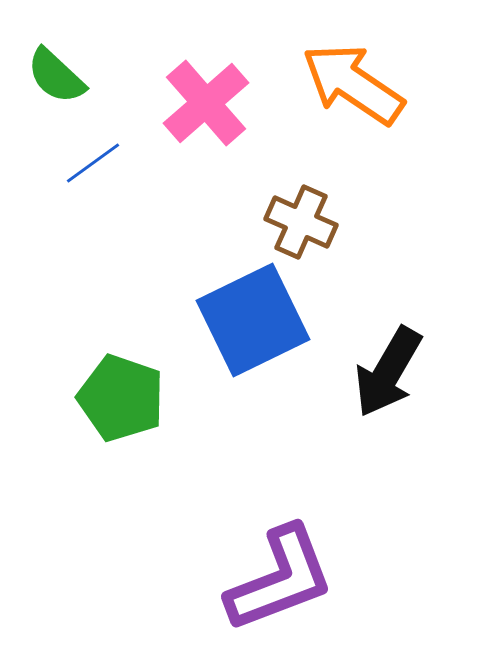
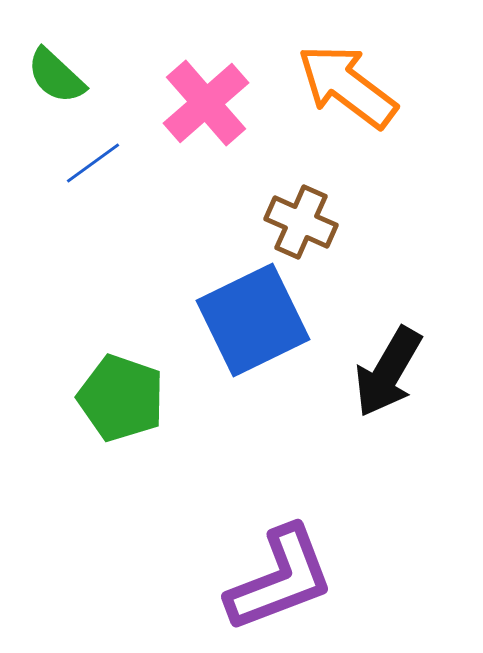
orange arrow: moved 6 px left, 2 px down; rotated 3 degrees clockwise
